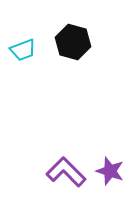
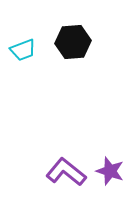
black hexagon: rotated 20 degrees counterclockwise
purple L-shape: rotated 6 degrees counterclockwise
